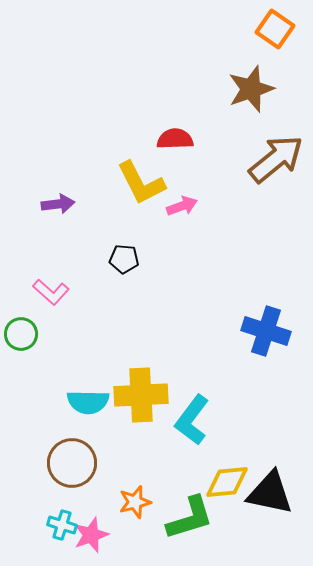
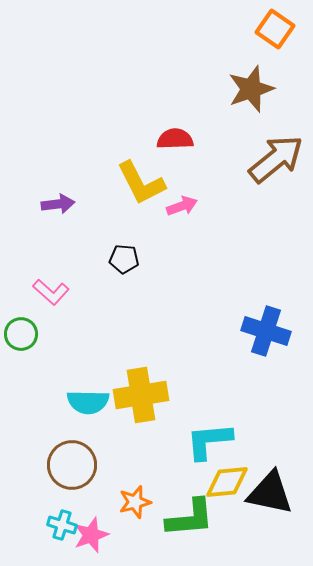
yellow cross: rotated 6 degrees counterclockwise
cyan L-shape: moved 17 px right, 21 px down; rotated 48 degrees clockwise
brown circle: moved 2 px down
green L-shape: rotated 12 degrees clockwise
